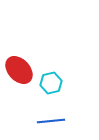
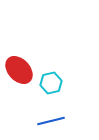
blue line: rotated 8 degrees counterclockwise
